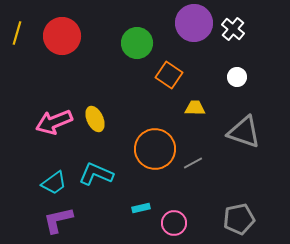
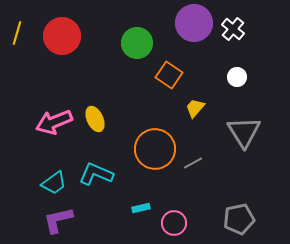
yellow trapezoid: rotated 50 degrees counterclockwise
gray triangle: rotated 39 degrees clockwise
